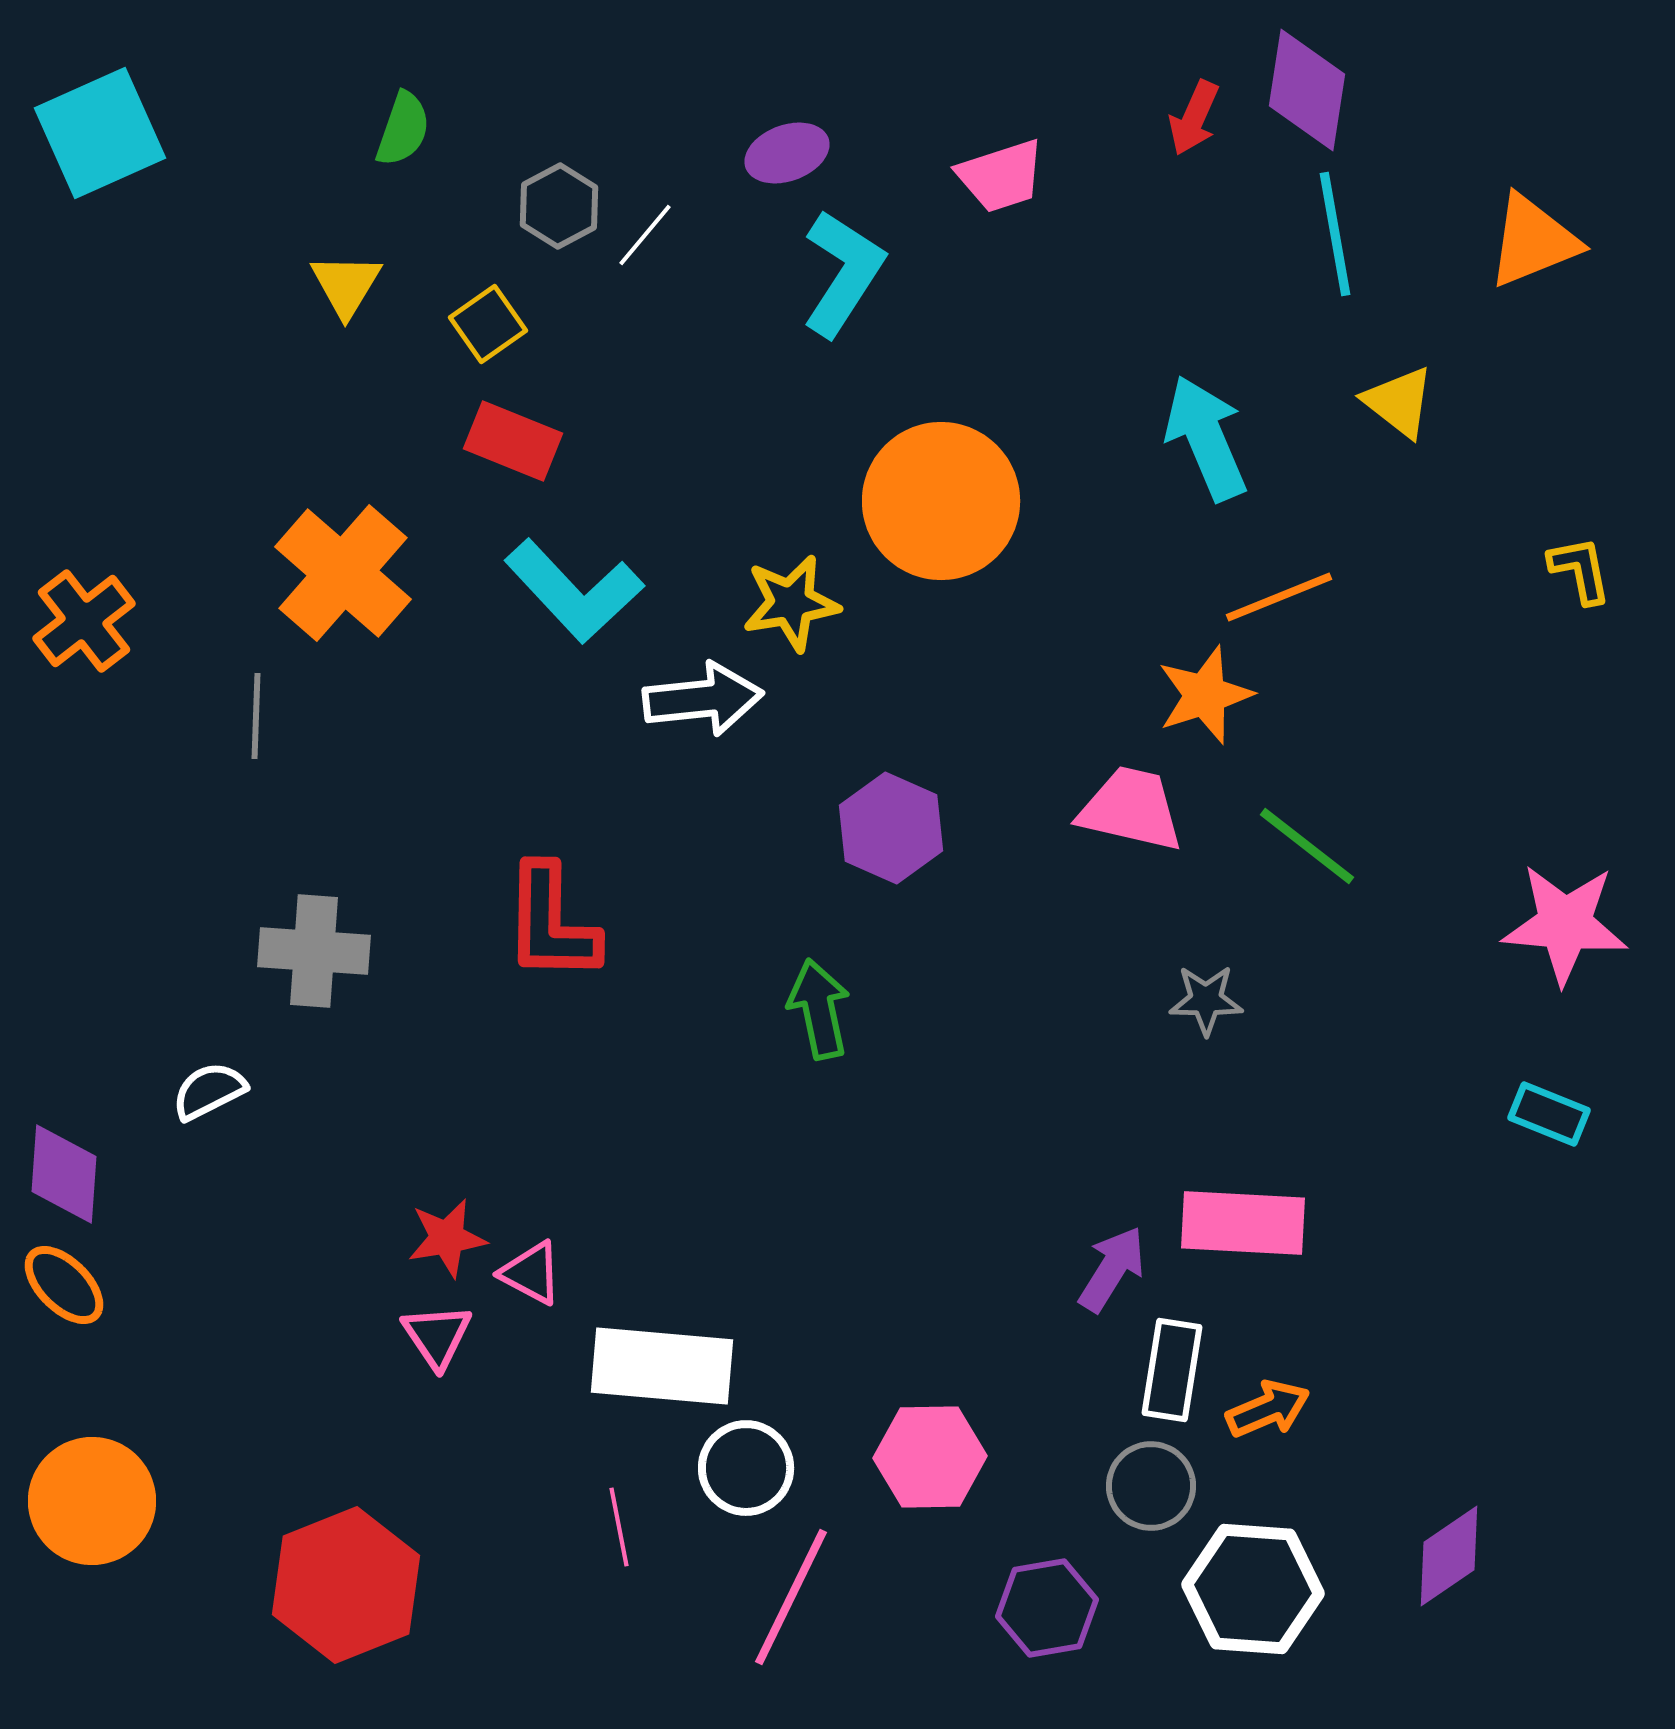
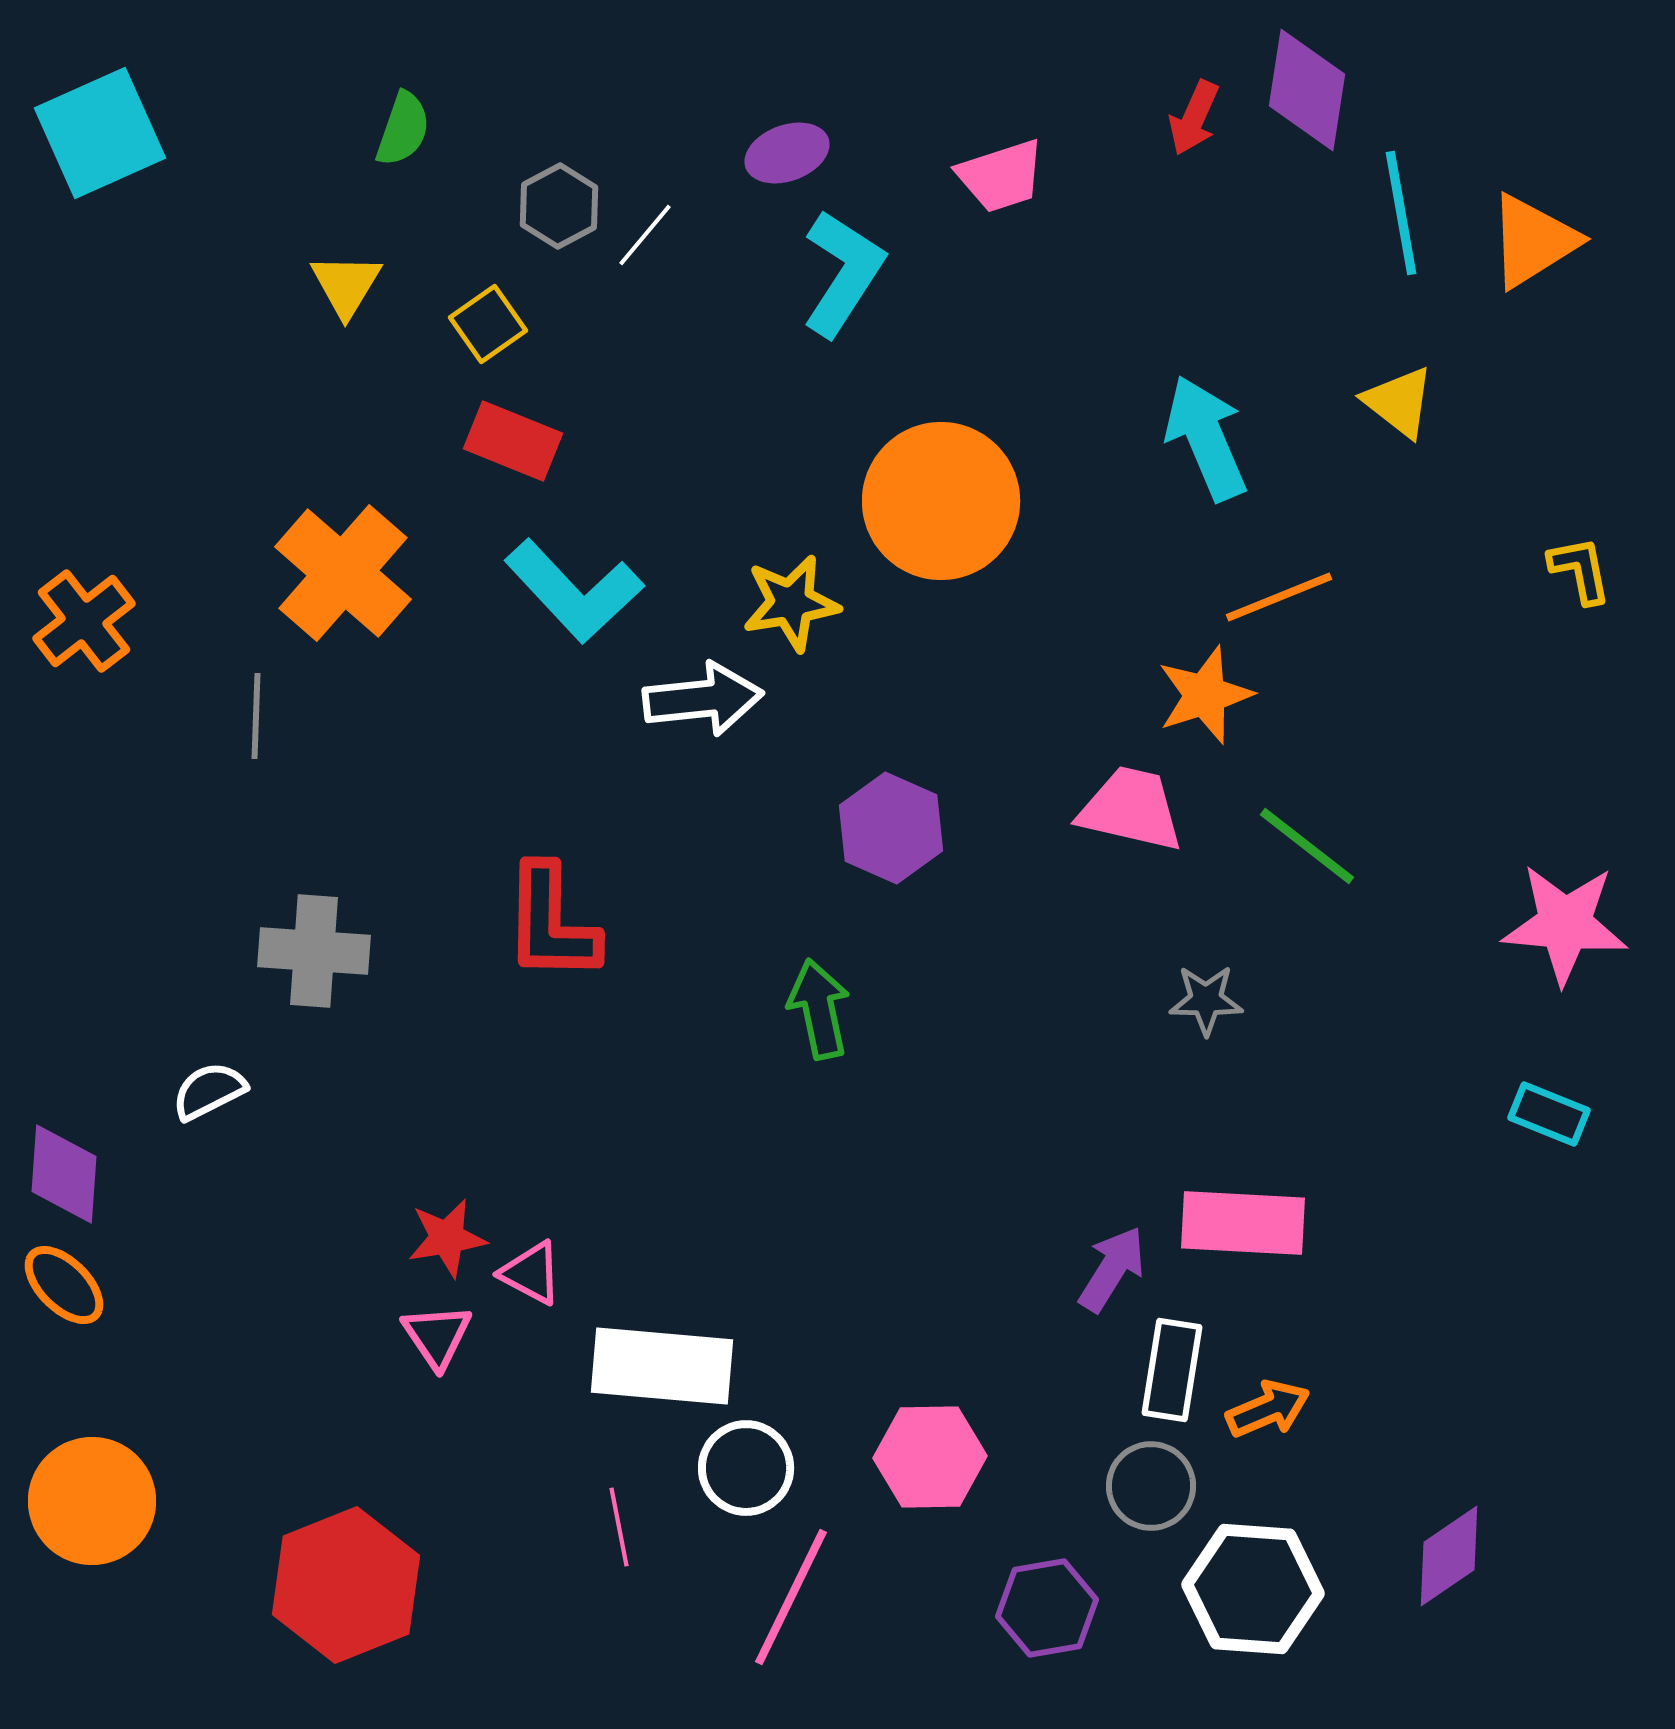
cyan line at (1335, 234): moved 66 px right, 21 px up
orange triangle at (1533, 241): rotated 10 degrees counterclockwise
